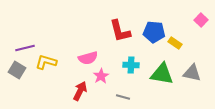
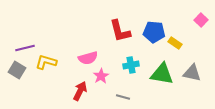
cyan cross: rotated 14 degrees counterclockwise
